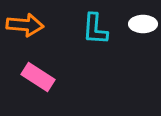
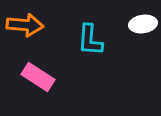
white ellipse: rotated 8 degrees counterclockwise
cyan L-shape: moved 5 px left, 11 px down
